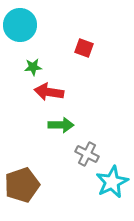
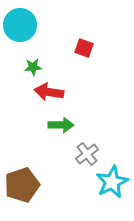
gray cross: rotated 25 degrees clockwise
